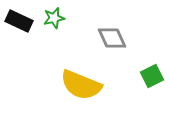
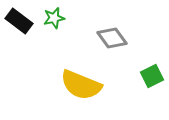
black rectangle: rotated 12 degrees clockwise
gray diamond: rotated 12 degrees counterclockwise
